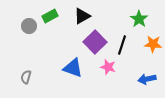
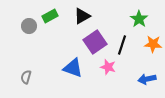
purple square: rotated 10 degrees clockwise
